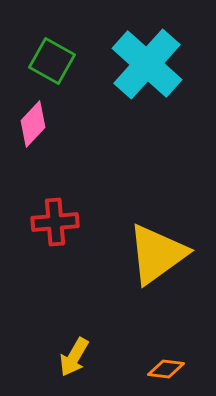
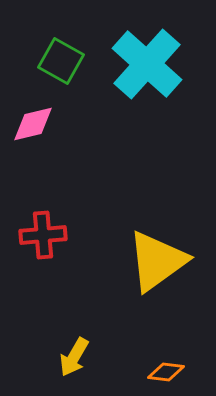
green square: moved 9 px right
pink diamond: rotated 33 degrees clockwise
red cross: moved 12 px left, 13 px down
yellow triangle: moved 7 px down
orange diamond: moved 3 px down
